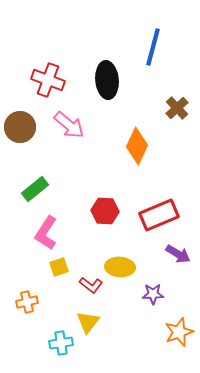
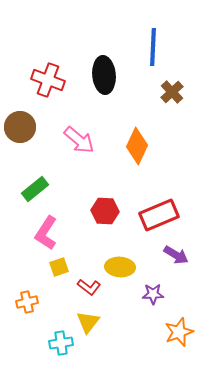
blue line: rotated 12 degrees counterclockwise
black ellipse: moved 3 px left, 5 px up
brown cross: moved 5 px left, 16 px up
pink arrow: moved 10 px right, 15 px down
purple arrow: moved 2 px left, 1 px down
red L-shape: moved 2 px left, 2 px down
